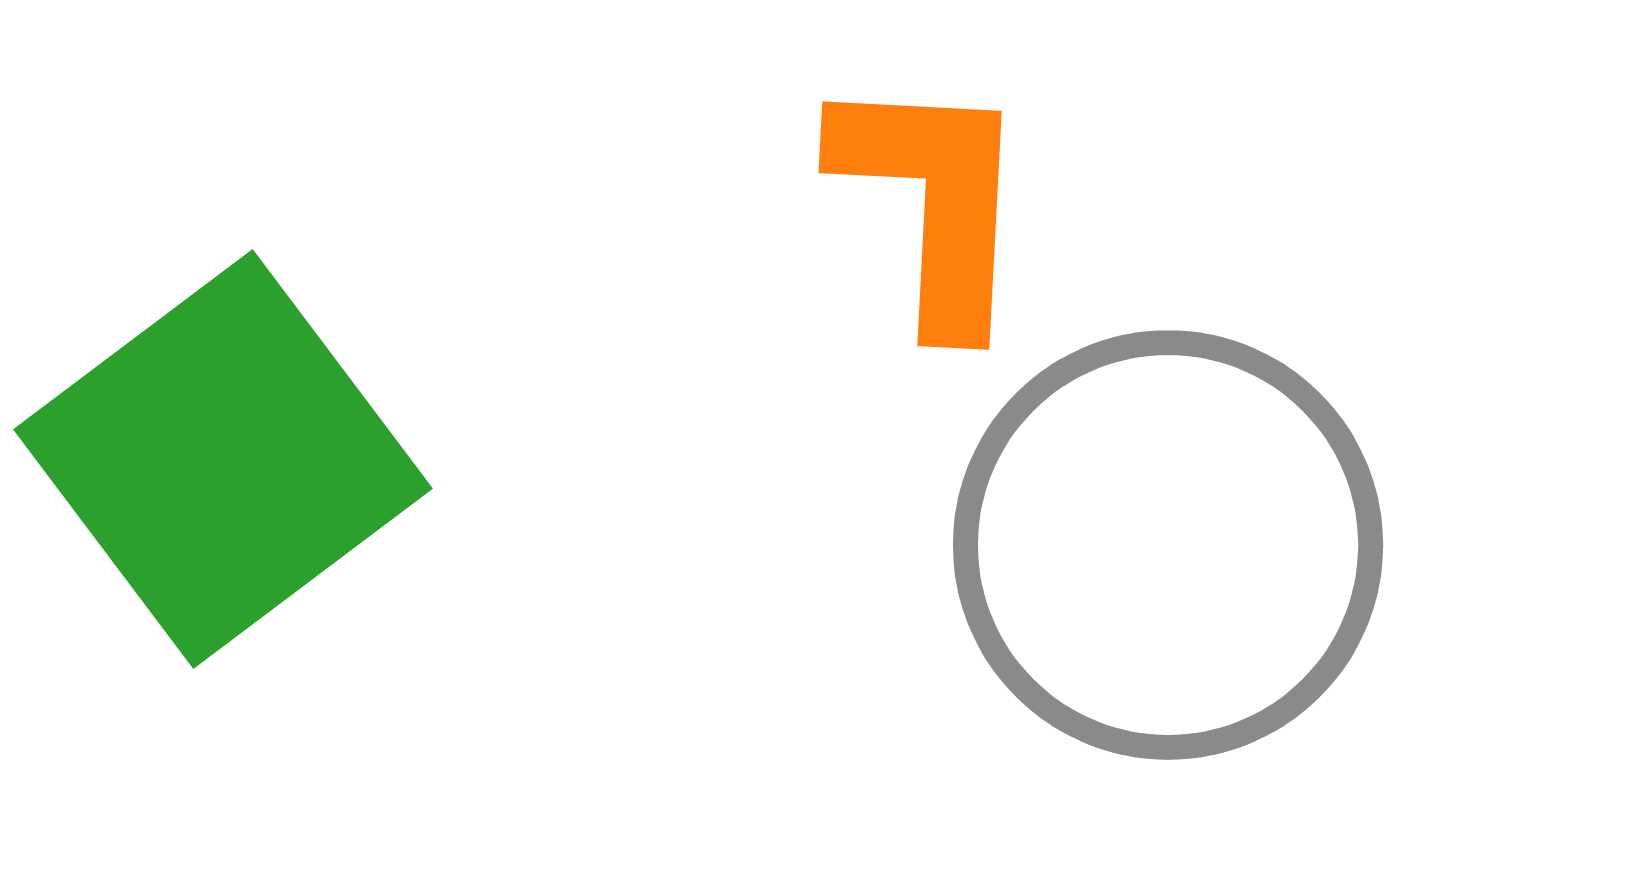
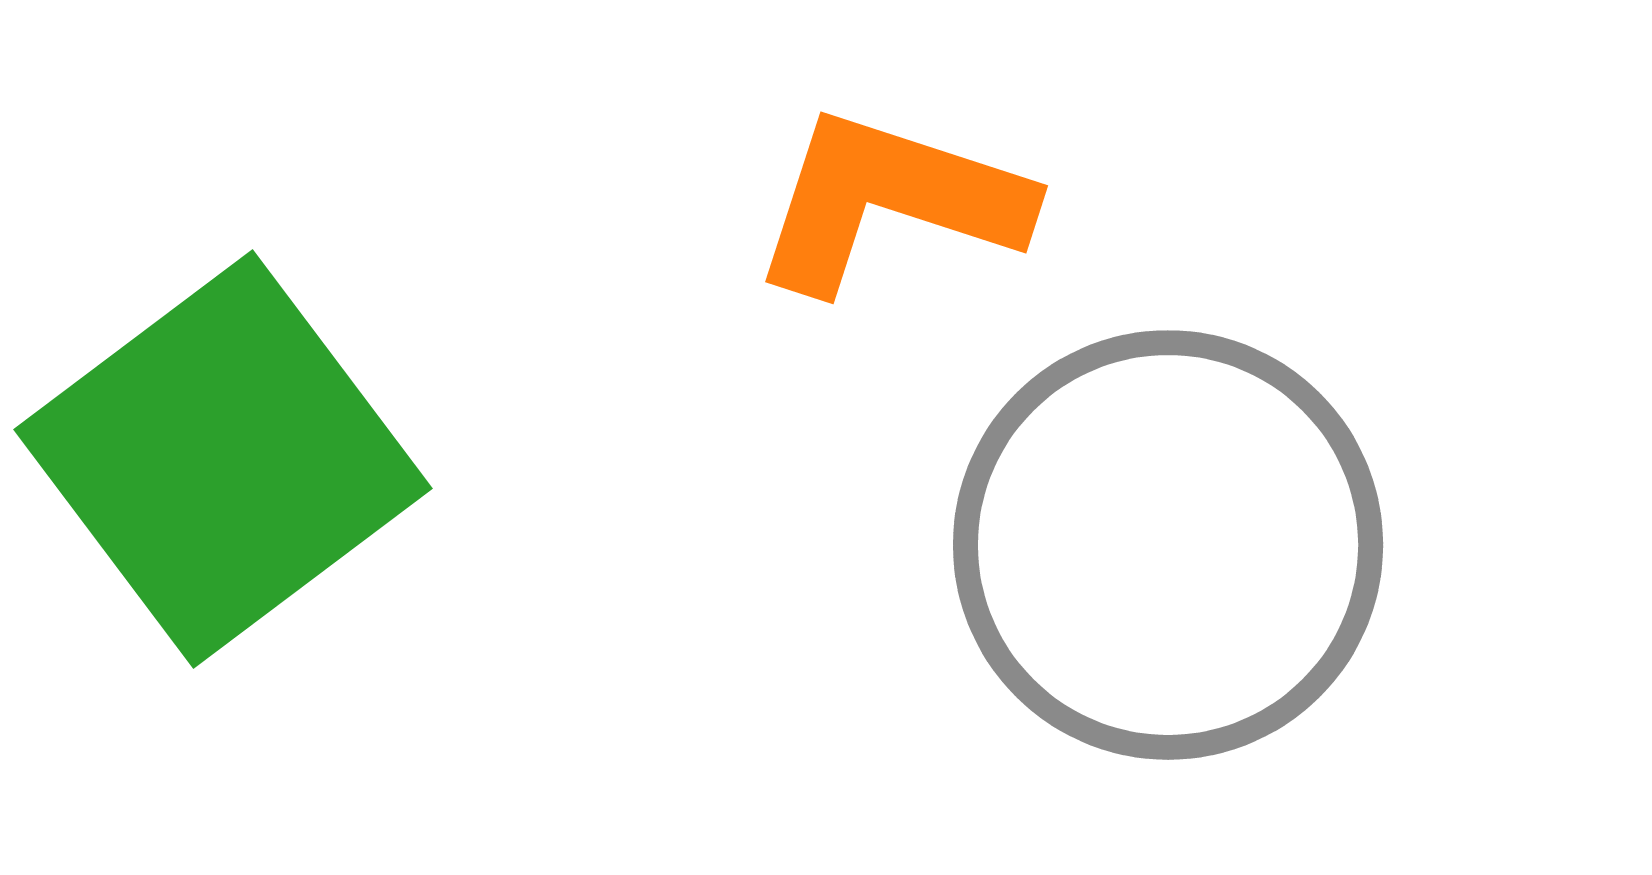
orange L-shape: moved 43 px left; rotated 75 degrees counterclockwise
